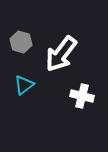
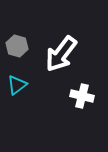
gray hexagon: moved 4 px left, 4 px down
cyan triangle: moved 7 px left
